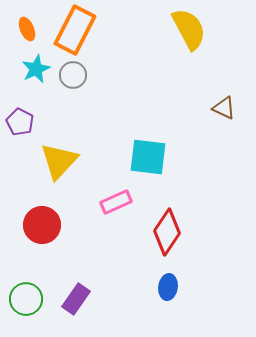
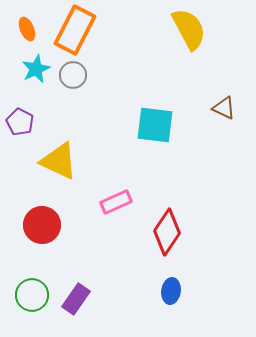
cyan square: moved 7 px right, 32 px up
yellow triangle: rotated 48 degrees counterclockwise
blue ellipse: moved 3 px right, 4 px down
green circle: moved 6 px right, 4 px up
